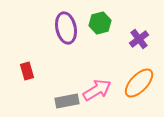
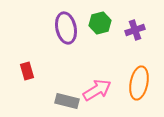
purple cross: moved 4 px left, 9 px up; rotated 18 degrees clockwise
orange ellipse: rotated 32 degrees counterclockwise
gray rectangle: rotated 25 degrees clockwise
